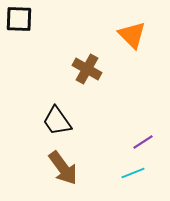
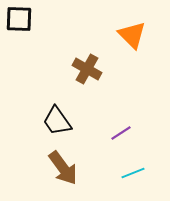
purple line: moved 22 px left, 9 px up
